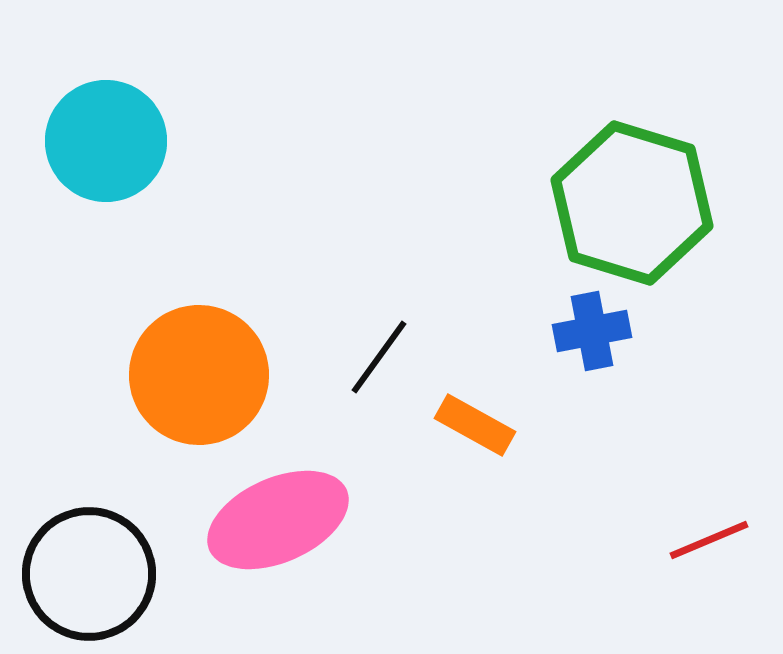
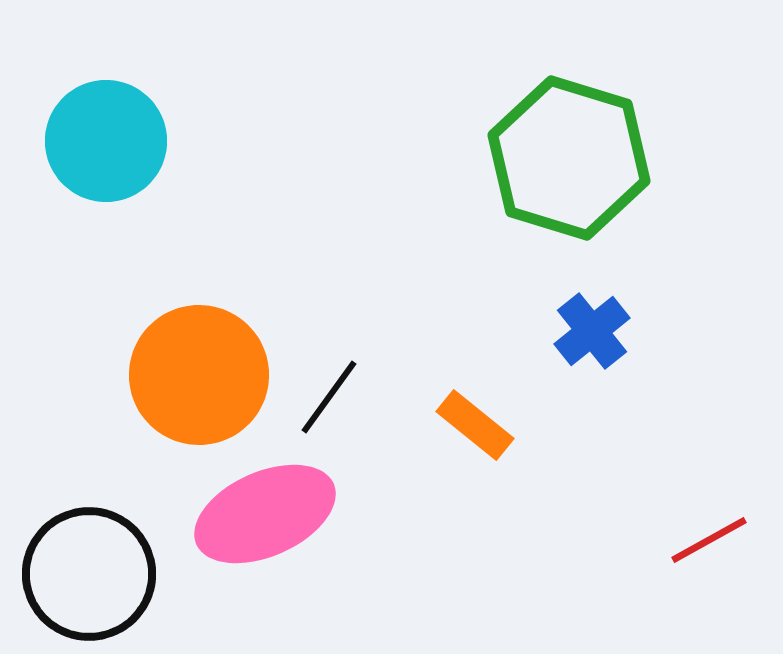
green hexagon: moved 63 px left, 45 px up
blue cross: rotated 28 degrees counterclockwise
black line: moved 50 px left, 40 px down
orange rectangle: rotated 10 degrees clockwise
pink ellipse: moved 13 px left, 6 px up
red line: rotated 6 degrees counterclockwise
